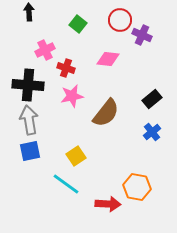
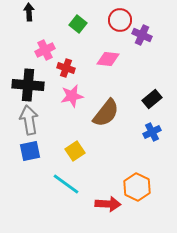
blue cross: rotated 12 degrees clockwise
yellow square: moved 1 px left, 5 px up
orange hexagon: rotated 16 degrees clockwise
